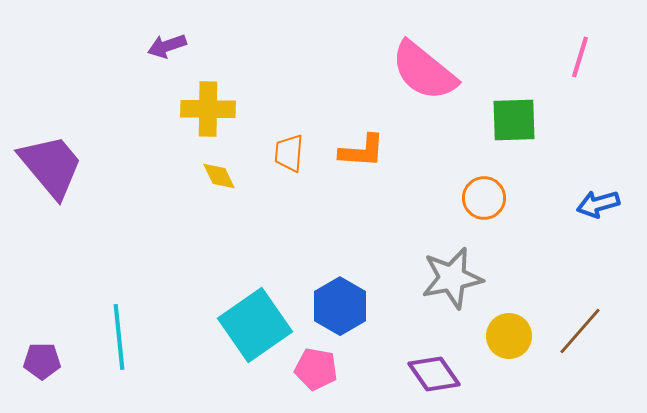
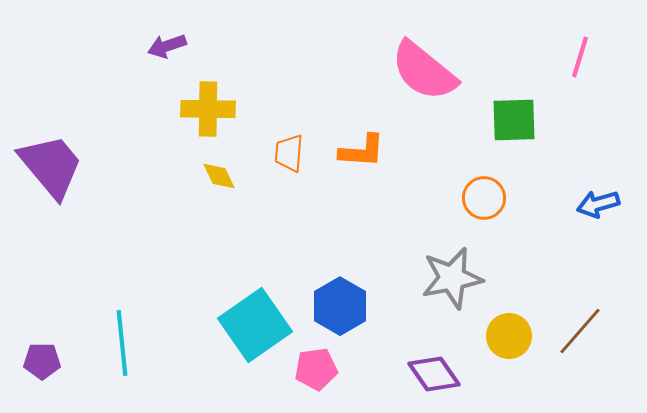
cyan line: moved 3 px right, 6 px down
pink pentagon: rotated 18 degrees counterclockwise
